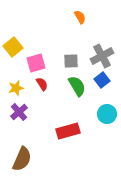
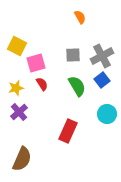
yellow square: moved 4 px right, 1 px up; rotated 24 degrees counterclockwise
gray square: moved 2 px right, 6 px up
red rectangle: rotated 50 degrees counterclockwise
